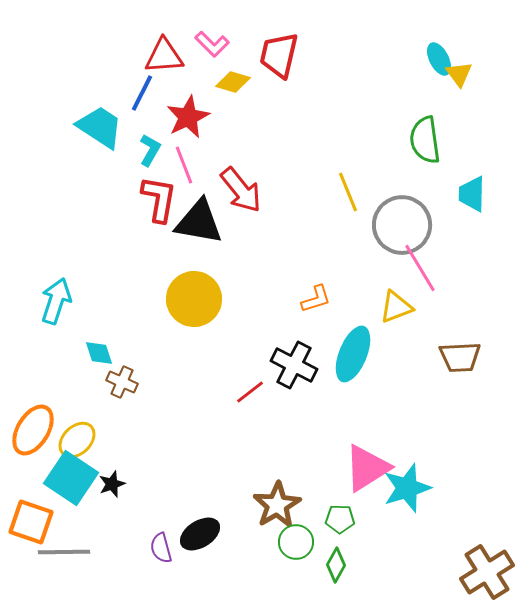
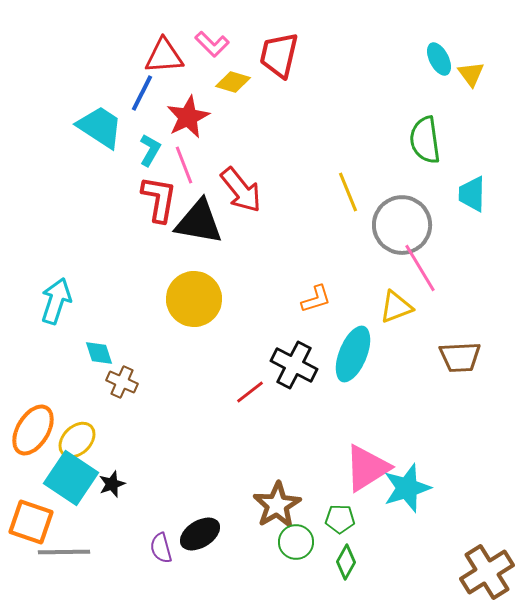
yellow triangle at (459, 74): moved 12 px right
green diamond at (336, 565): moved 10 px right, 3 px up
